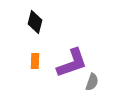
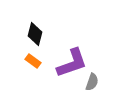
black diamond: moved 12 px down
orange rectangle: moved 2 px left; rotated 56 degrees counterclockwise
